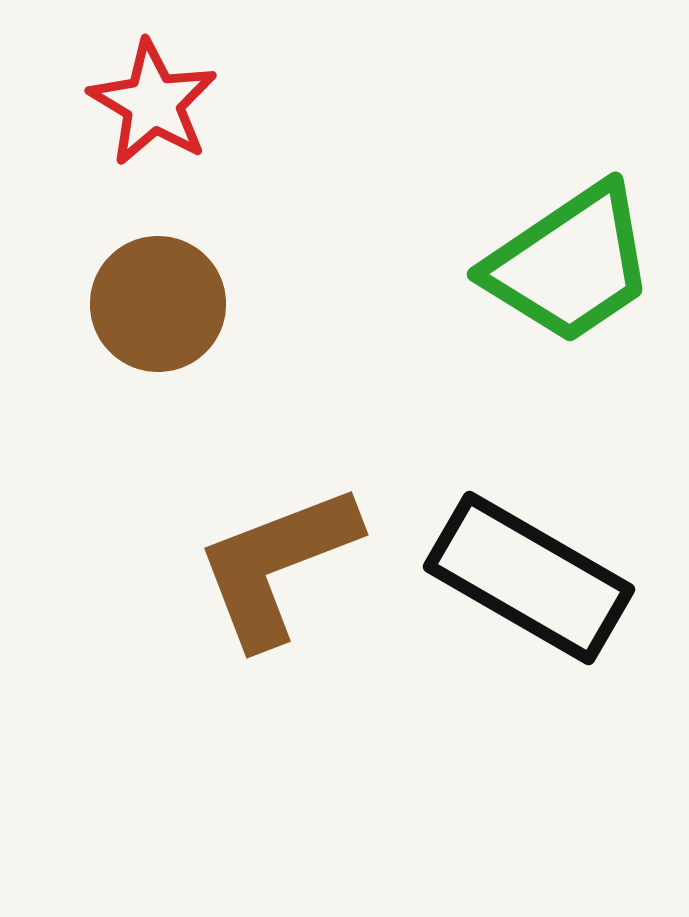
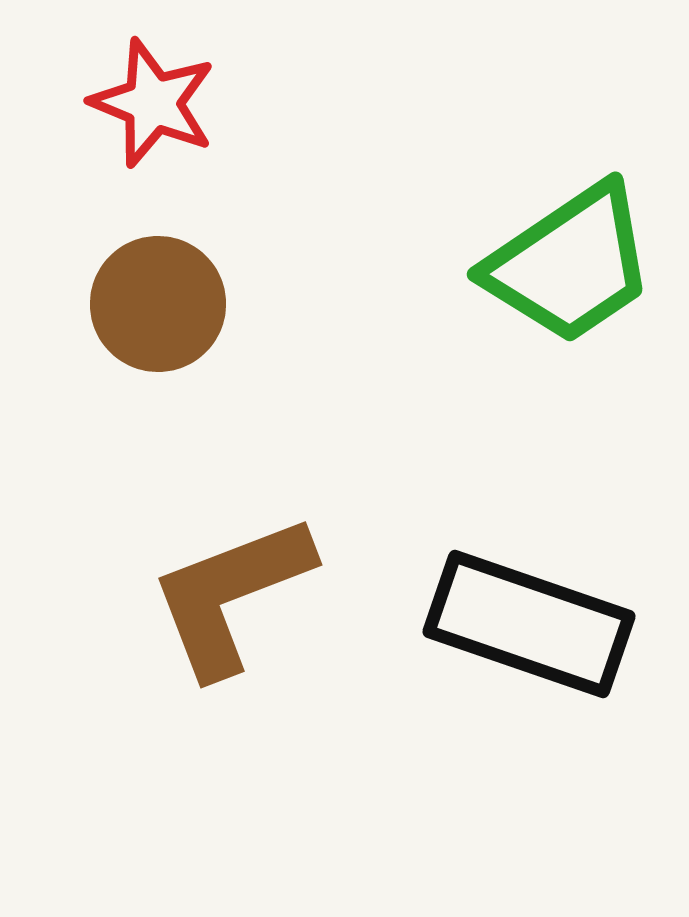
red star: rotated 9 degrees counterclockwise
brown L-shape: moved 46 px left, 30 px down
black rectangle: moved 46 px down; rotated 11 degrees counterclockwise
